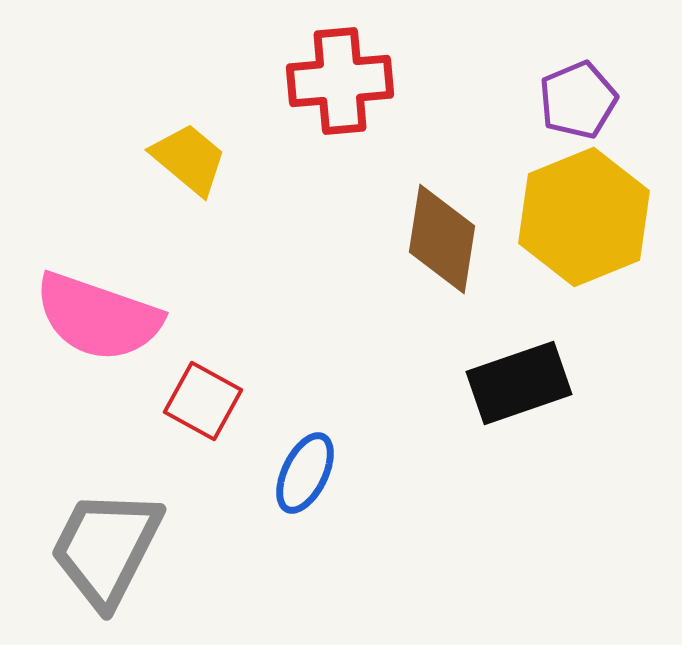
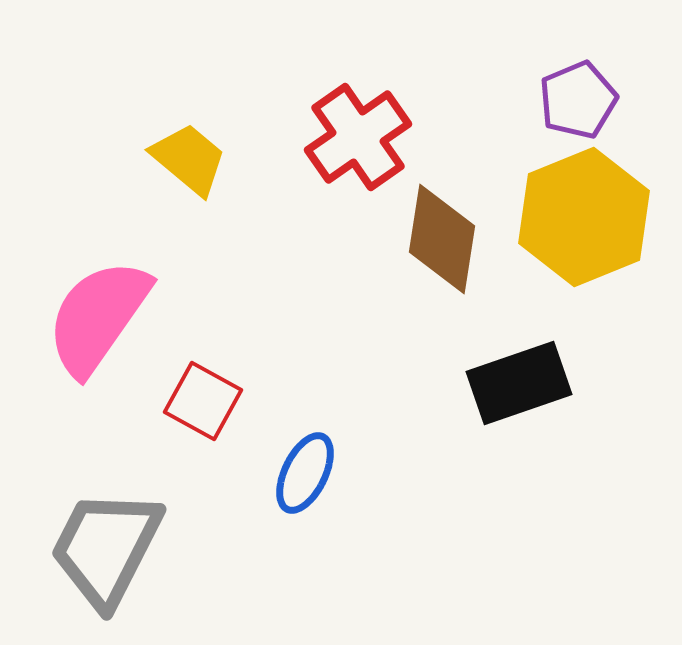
red cross: moved 18 px right, 56 px down; rotated 30 degrees counterclockwise
pink semicircle: rotated 106 degrees clockwise
